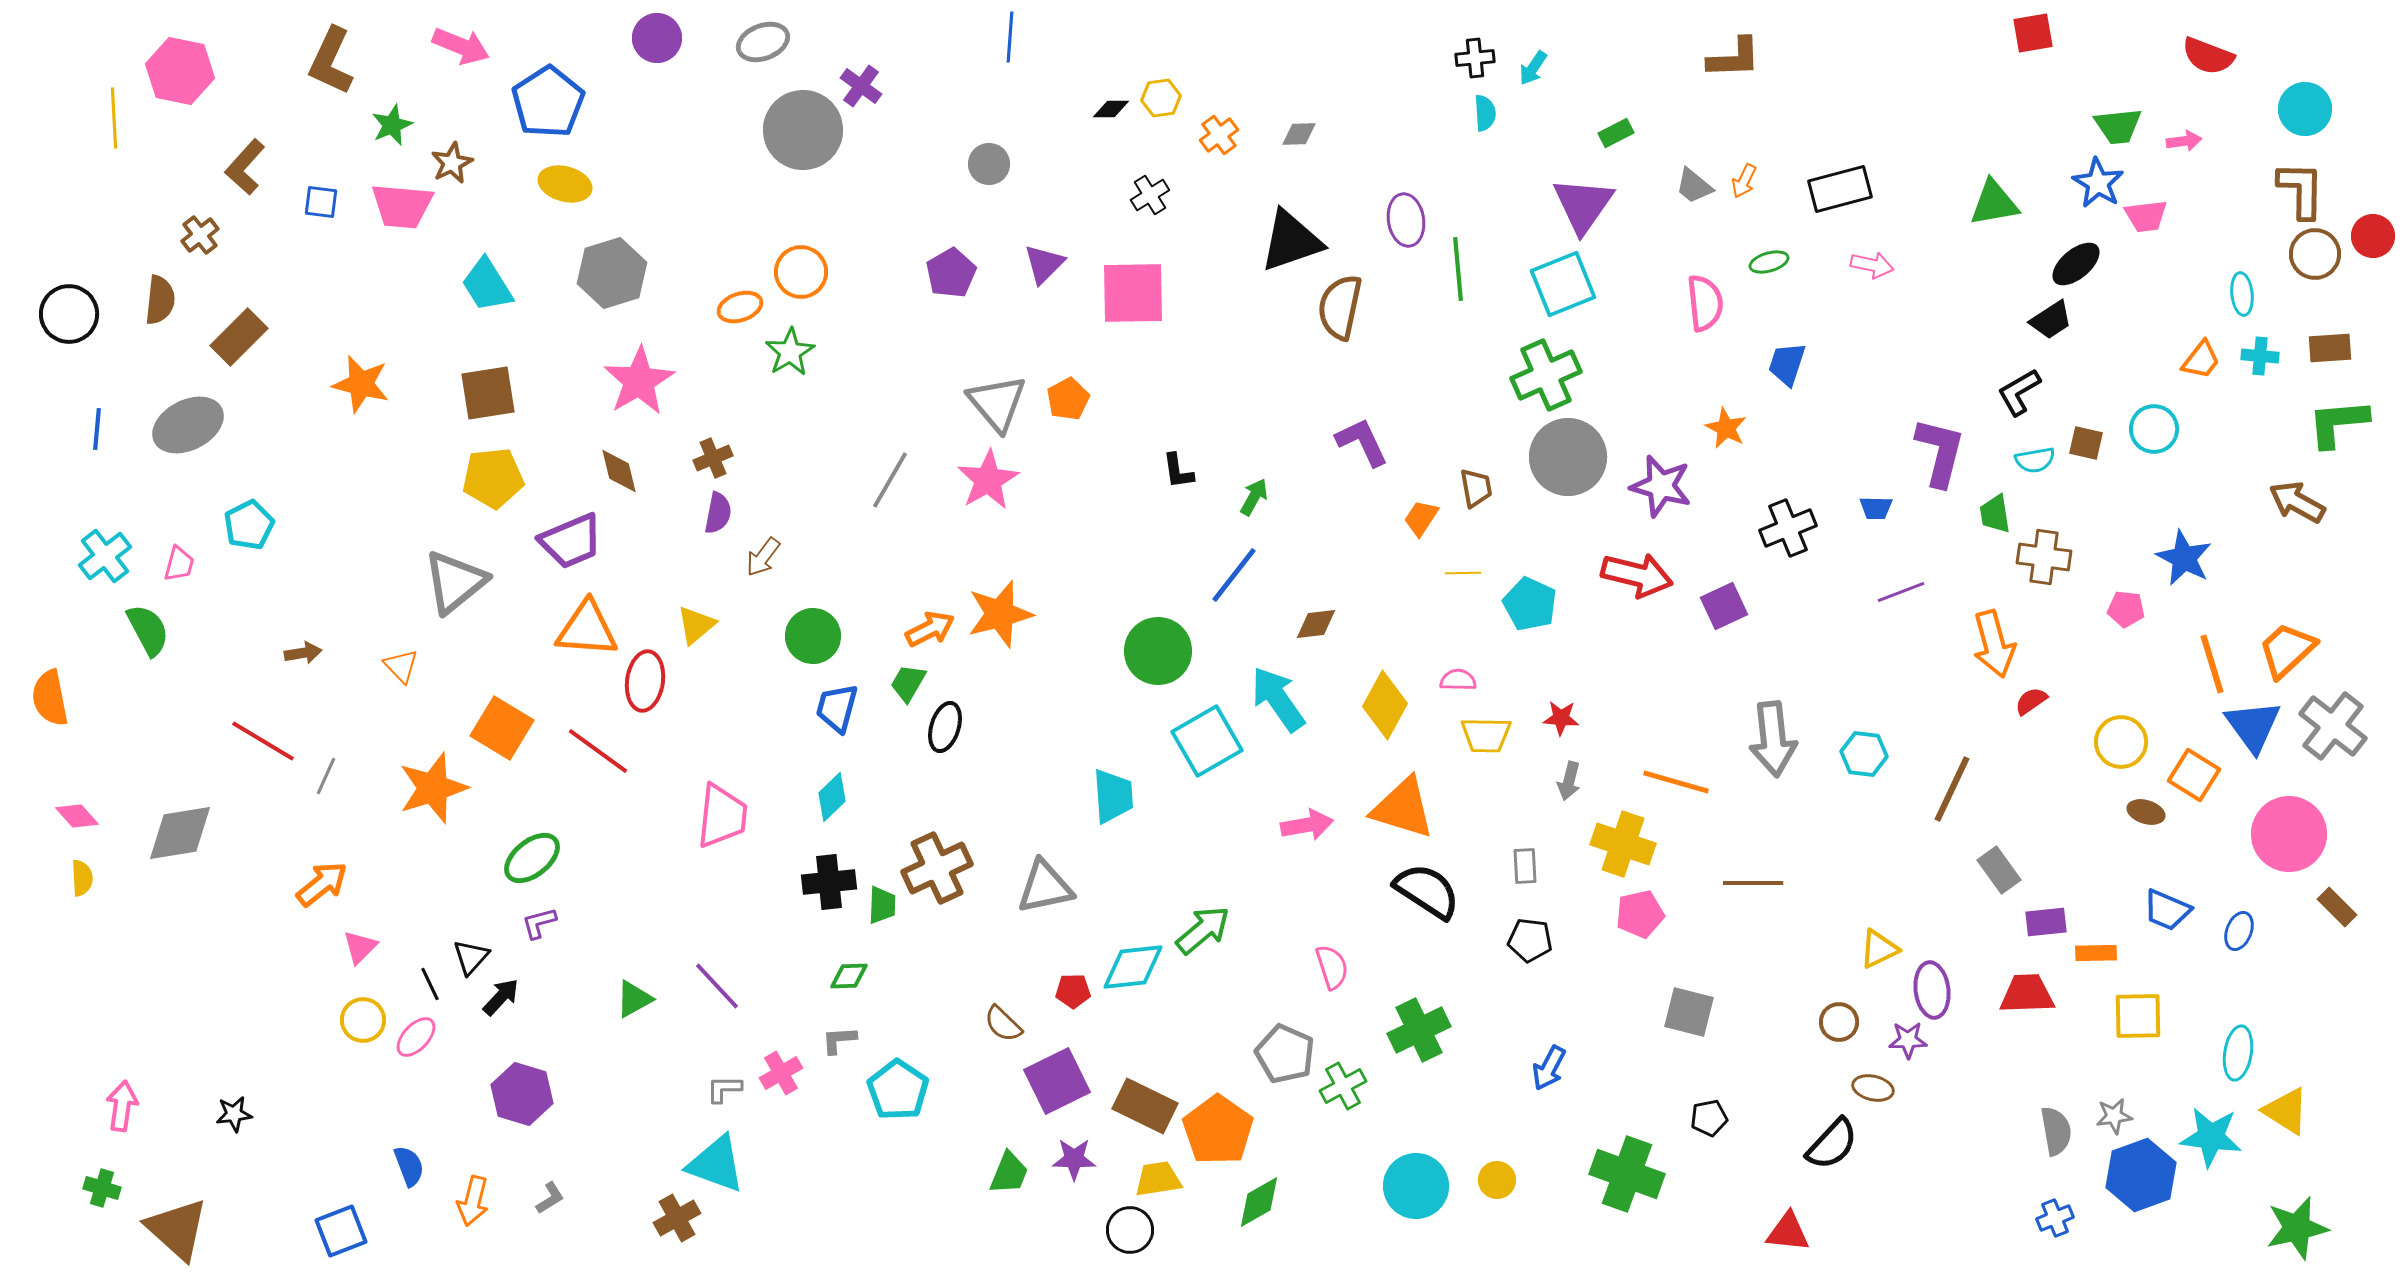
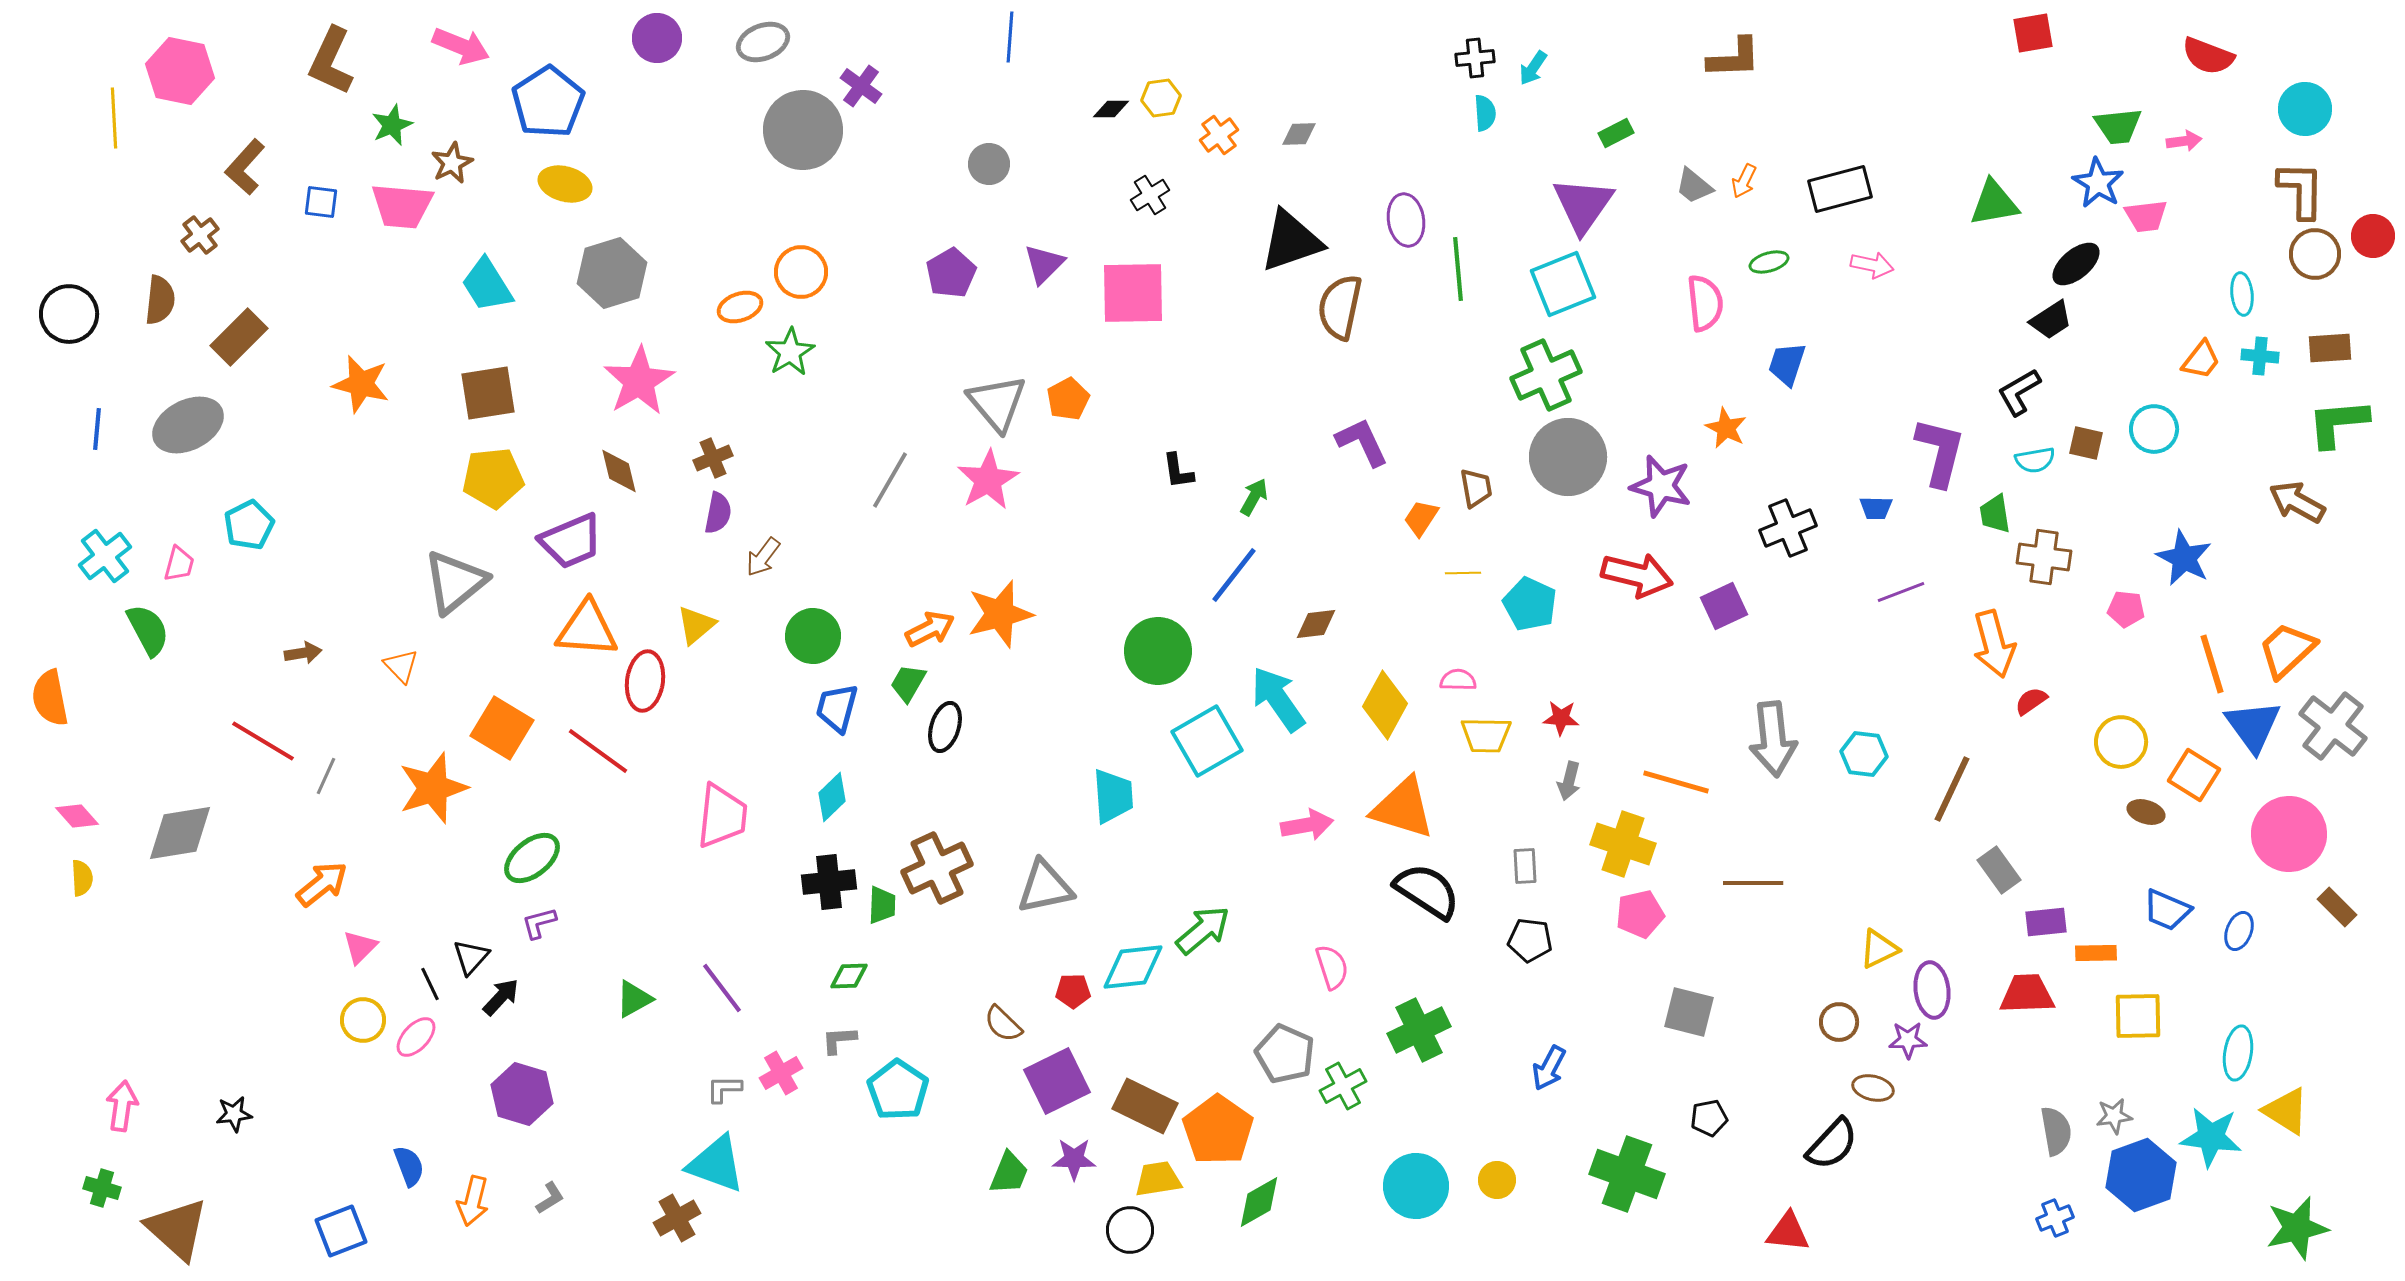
purple line at (717, 986): moved 5 px right, 2 px down; rotated 6 degrees clockwise
